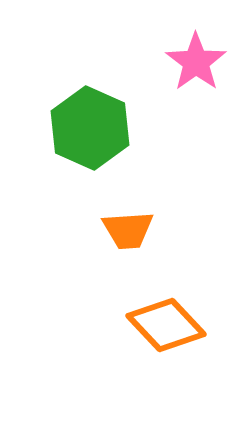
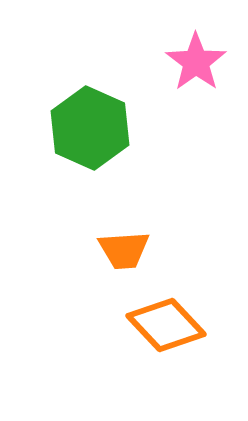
orange trapezoid: moved 4 px left, 20 px down
